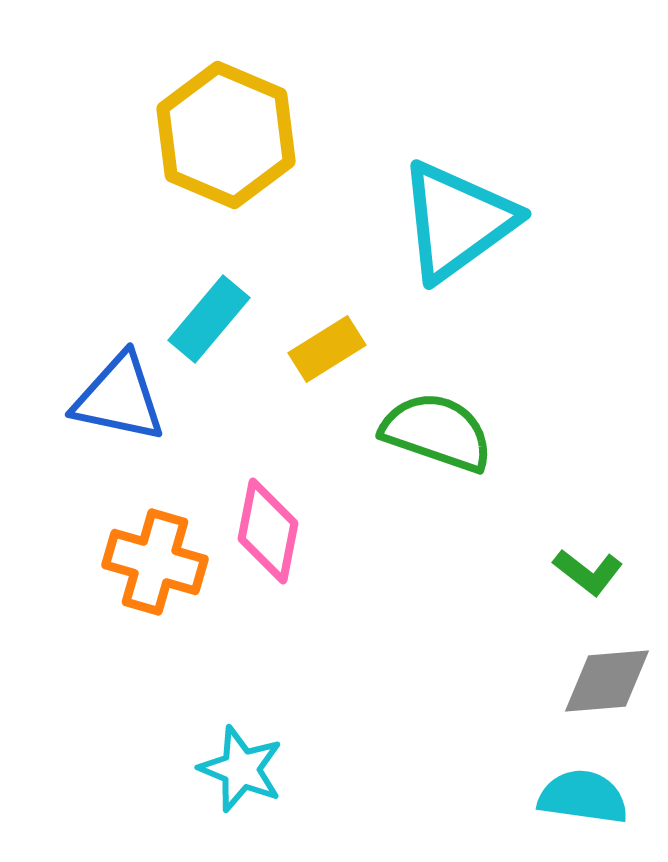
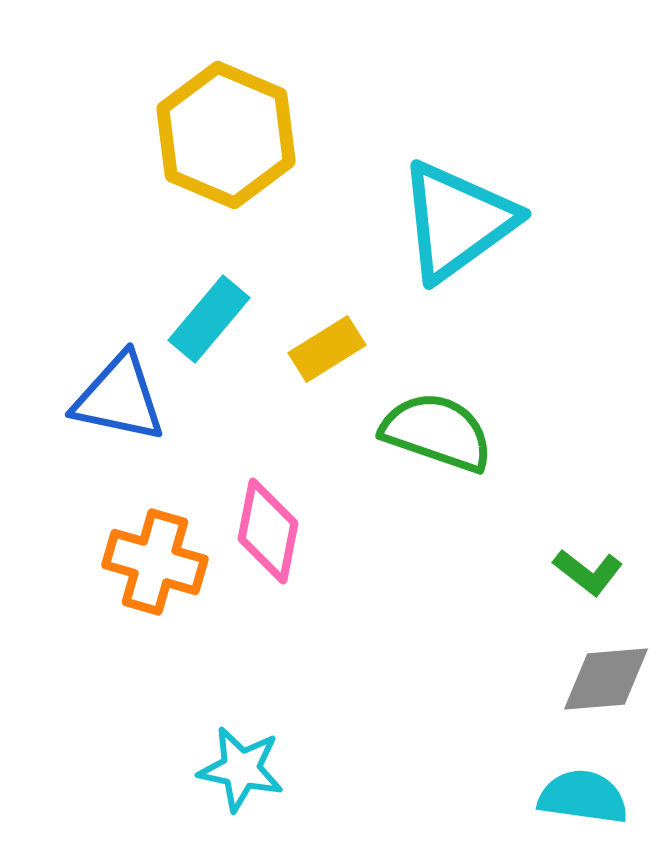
gray diamond: moved 1 px left, 2 px up
cyan star: rotated 10 degrees counterclockwise
